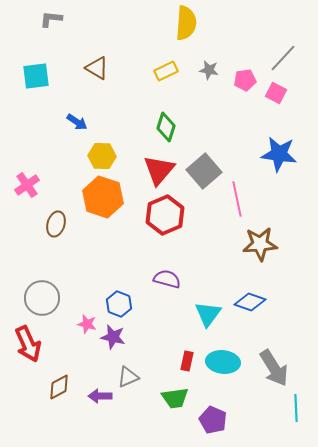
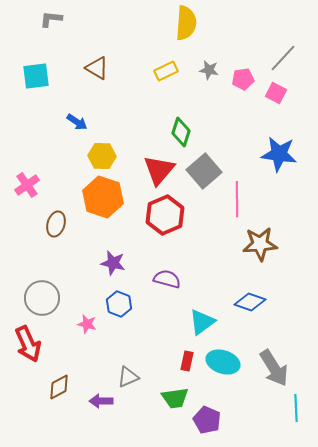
pink pentagon: moved 2 px left, 1 px up
green diamond: moved 15 px right, 5 px down
pink line: rotated 12 degrees clockwise
cyan triangle: moved 6 px left, 8 px down; rotated 16 degrees clockwise
purple star: moved 74 px up
cyan ellipse: rotated 12 degrees clockwise
purple arrow: moved 1 px right, 5 px down
purple pentagon: moved 6 px left
